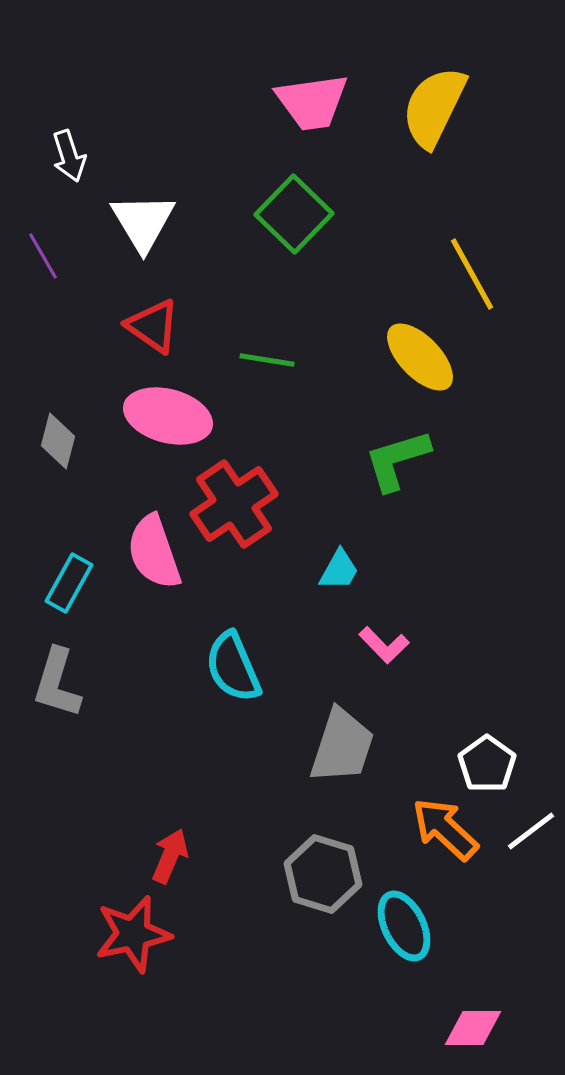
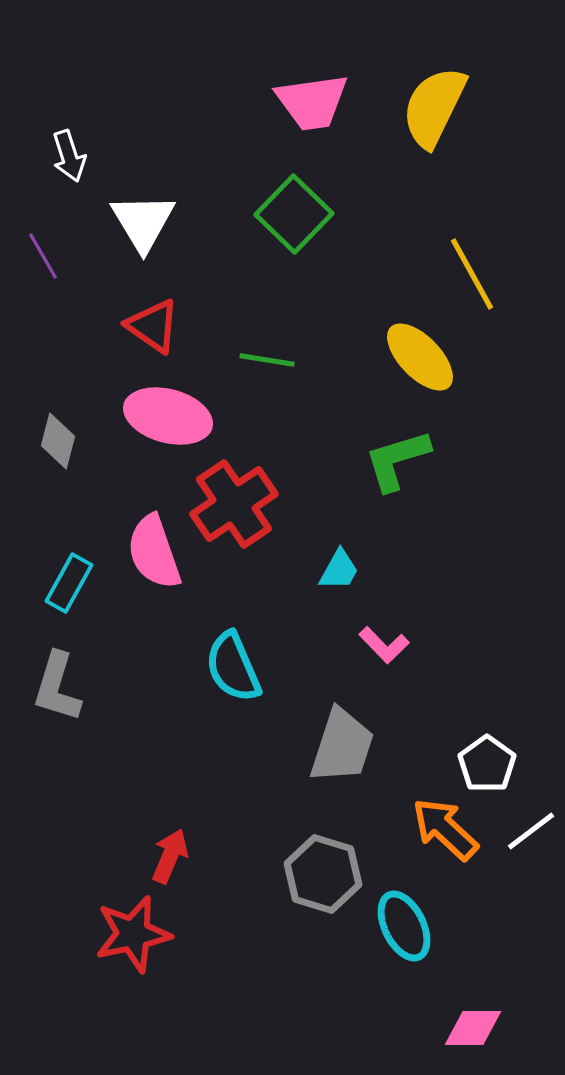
gray L-shape: moved 4 px down
